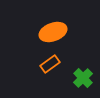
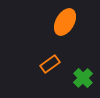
orange ellipse: moved 12 px right, 10 px up; rotated 40 degrees counterclockwise
